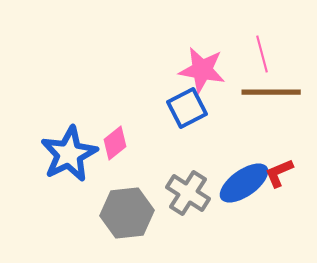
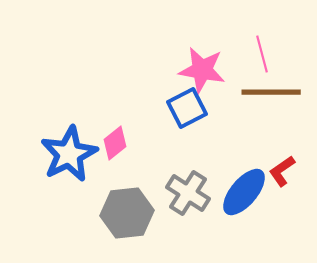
red L-shape: moved 3 px right, 2 px up; rotated 12 degrees counterclockwise
blue ellipse: moved 9 px down; rotated 15 degrees counterclockwise
